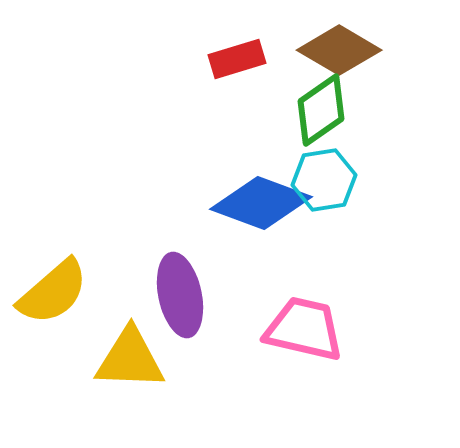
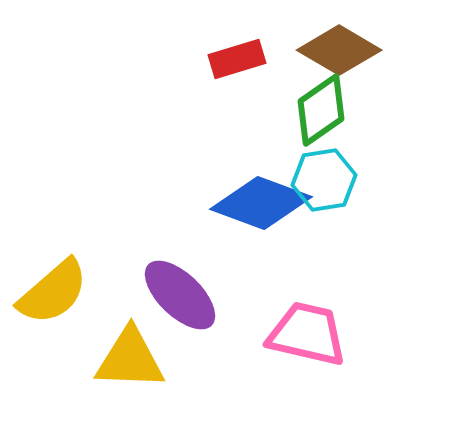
purple ellipse: rotated 34 degrees counterclockwise
pink trapezoid: moved 3 px right, 5 px down
